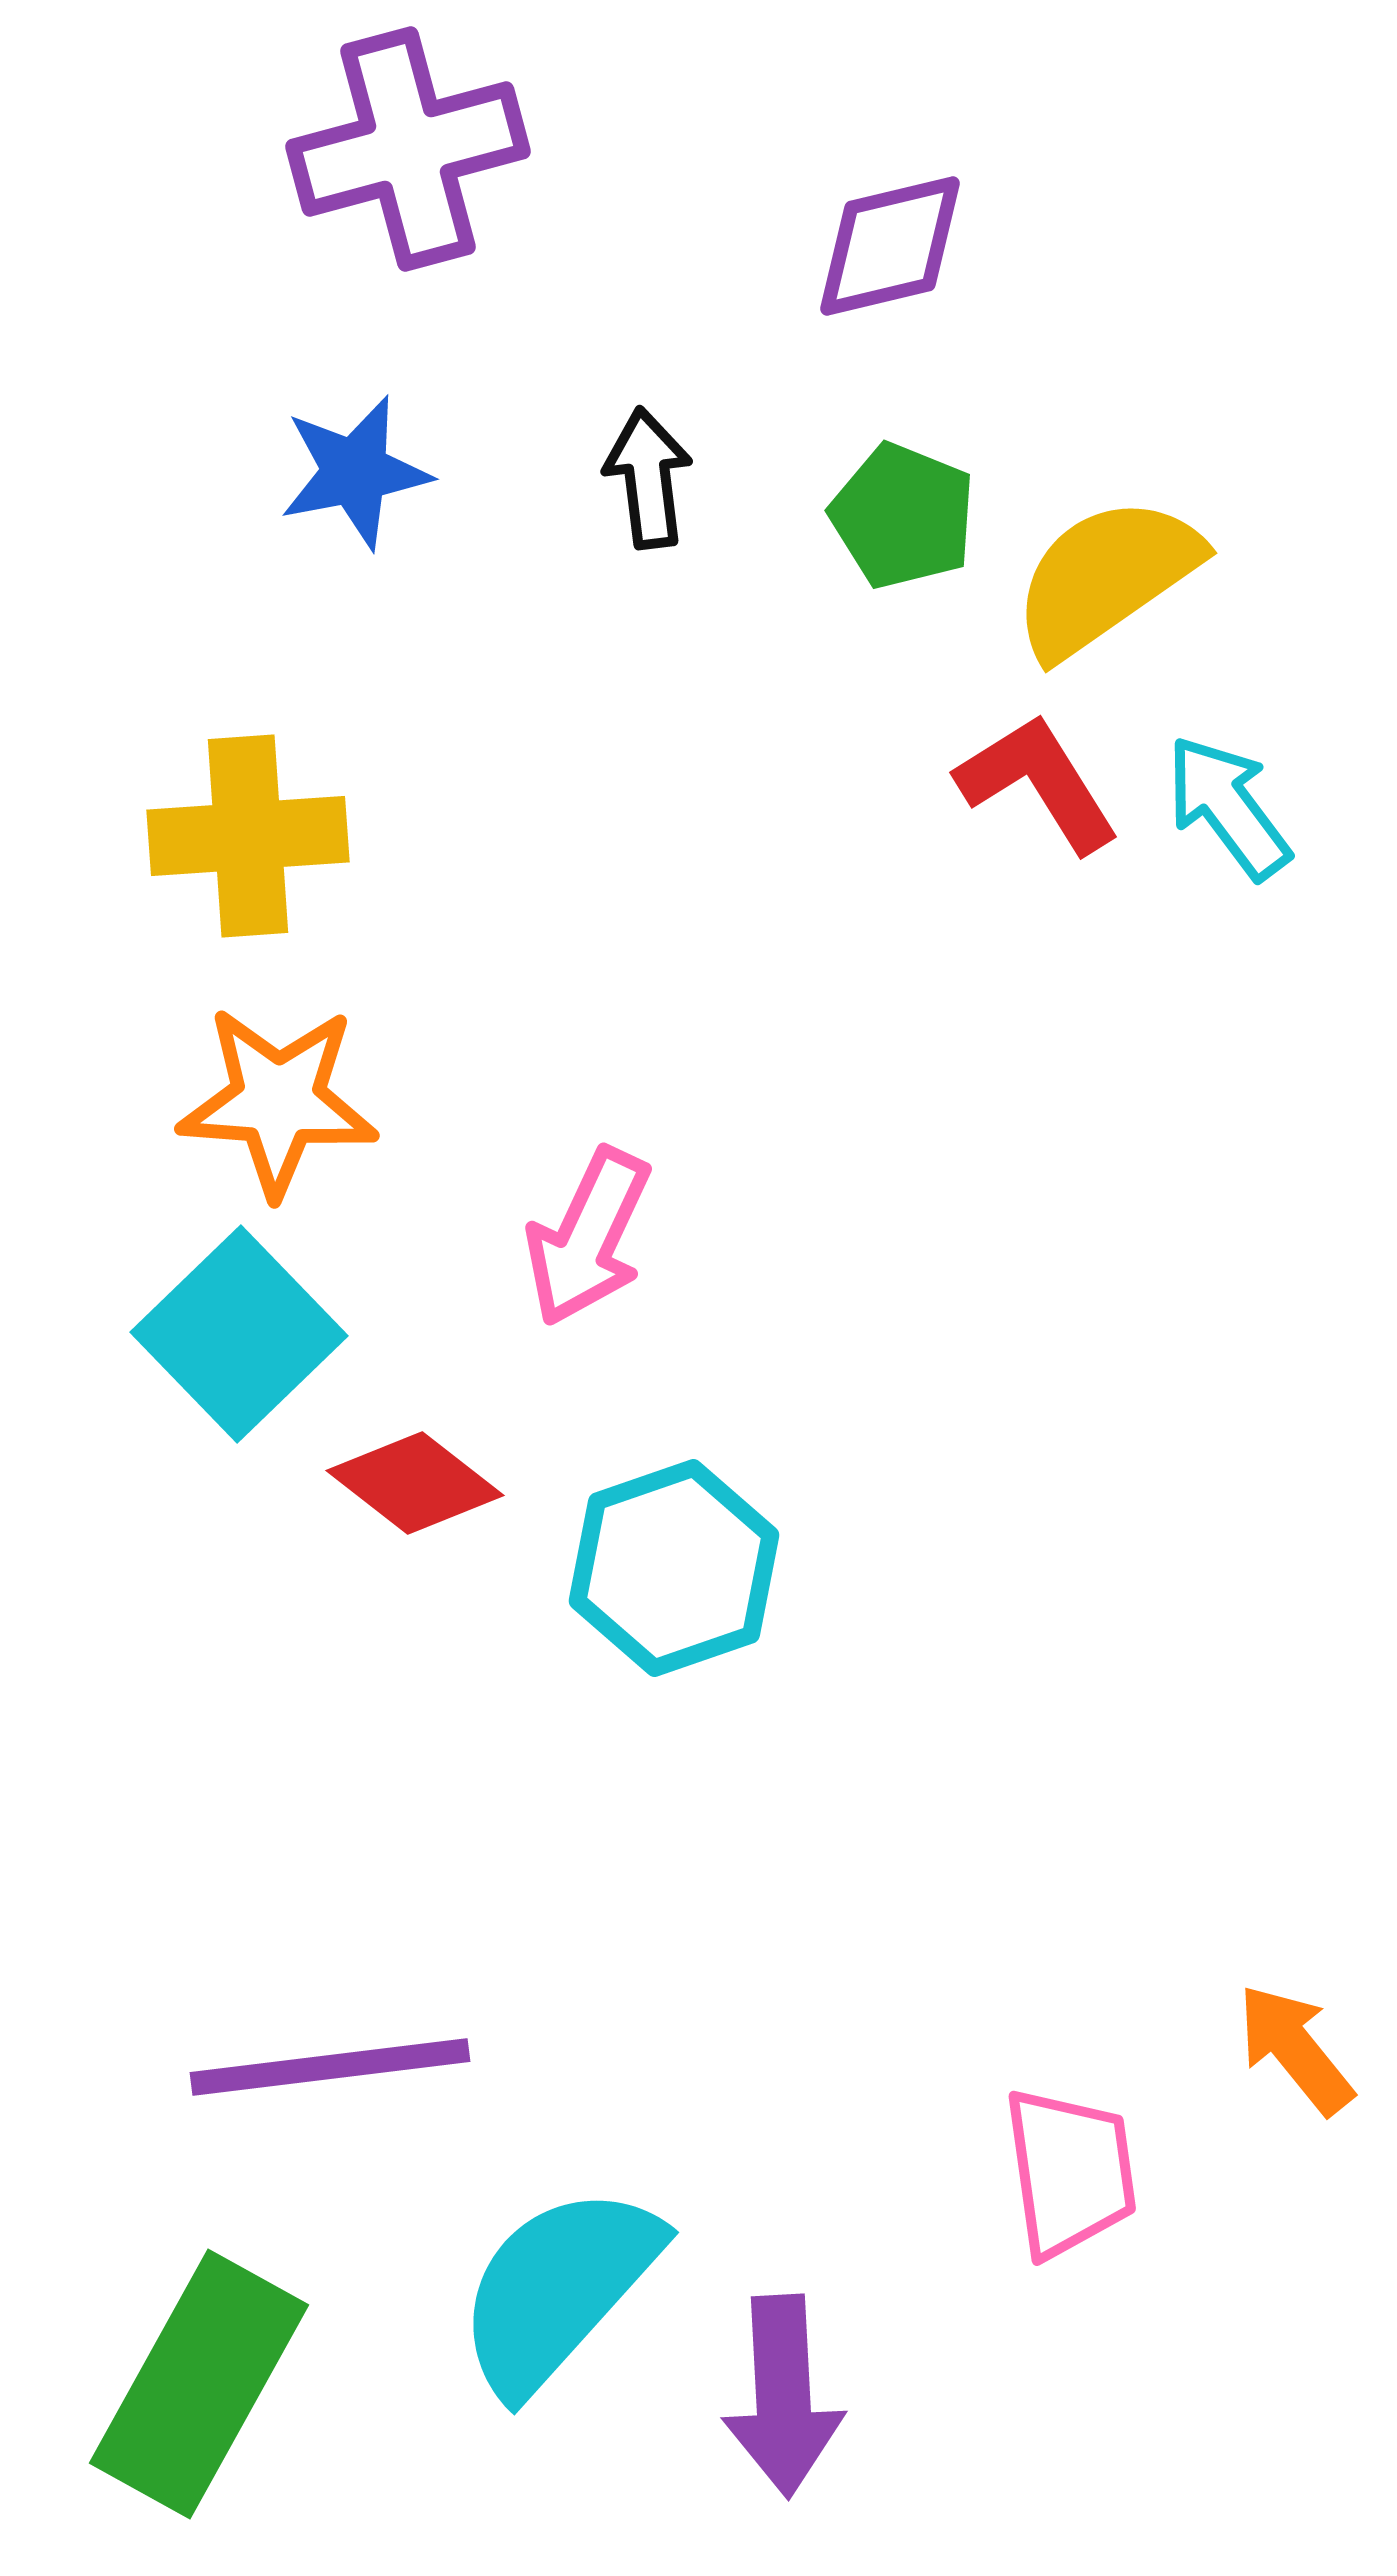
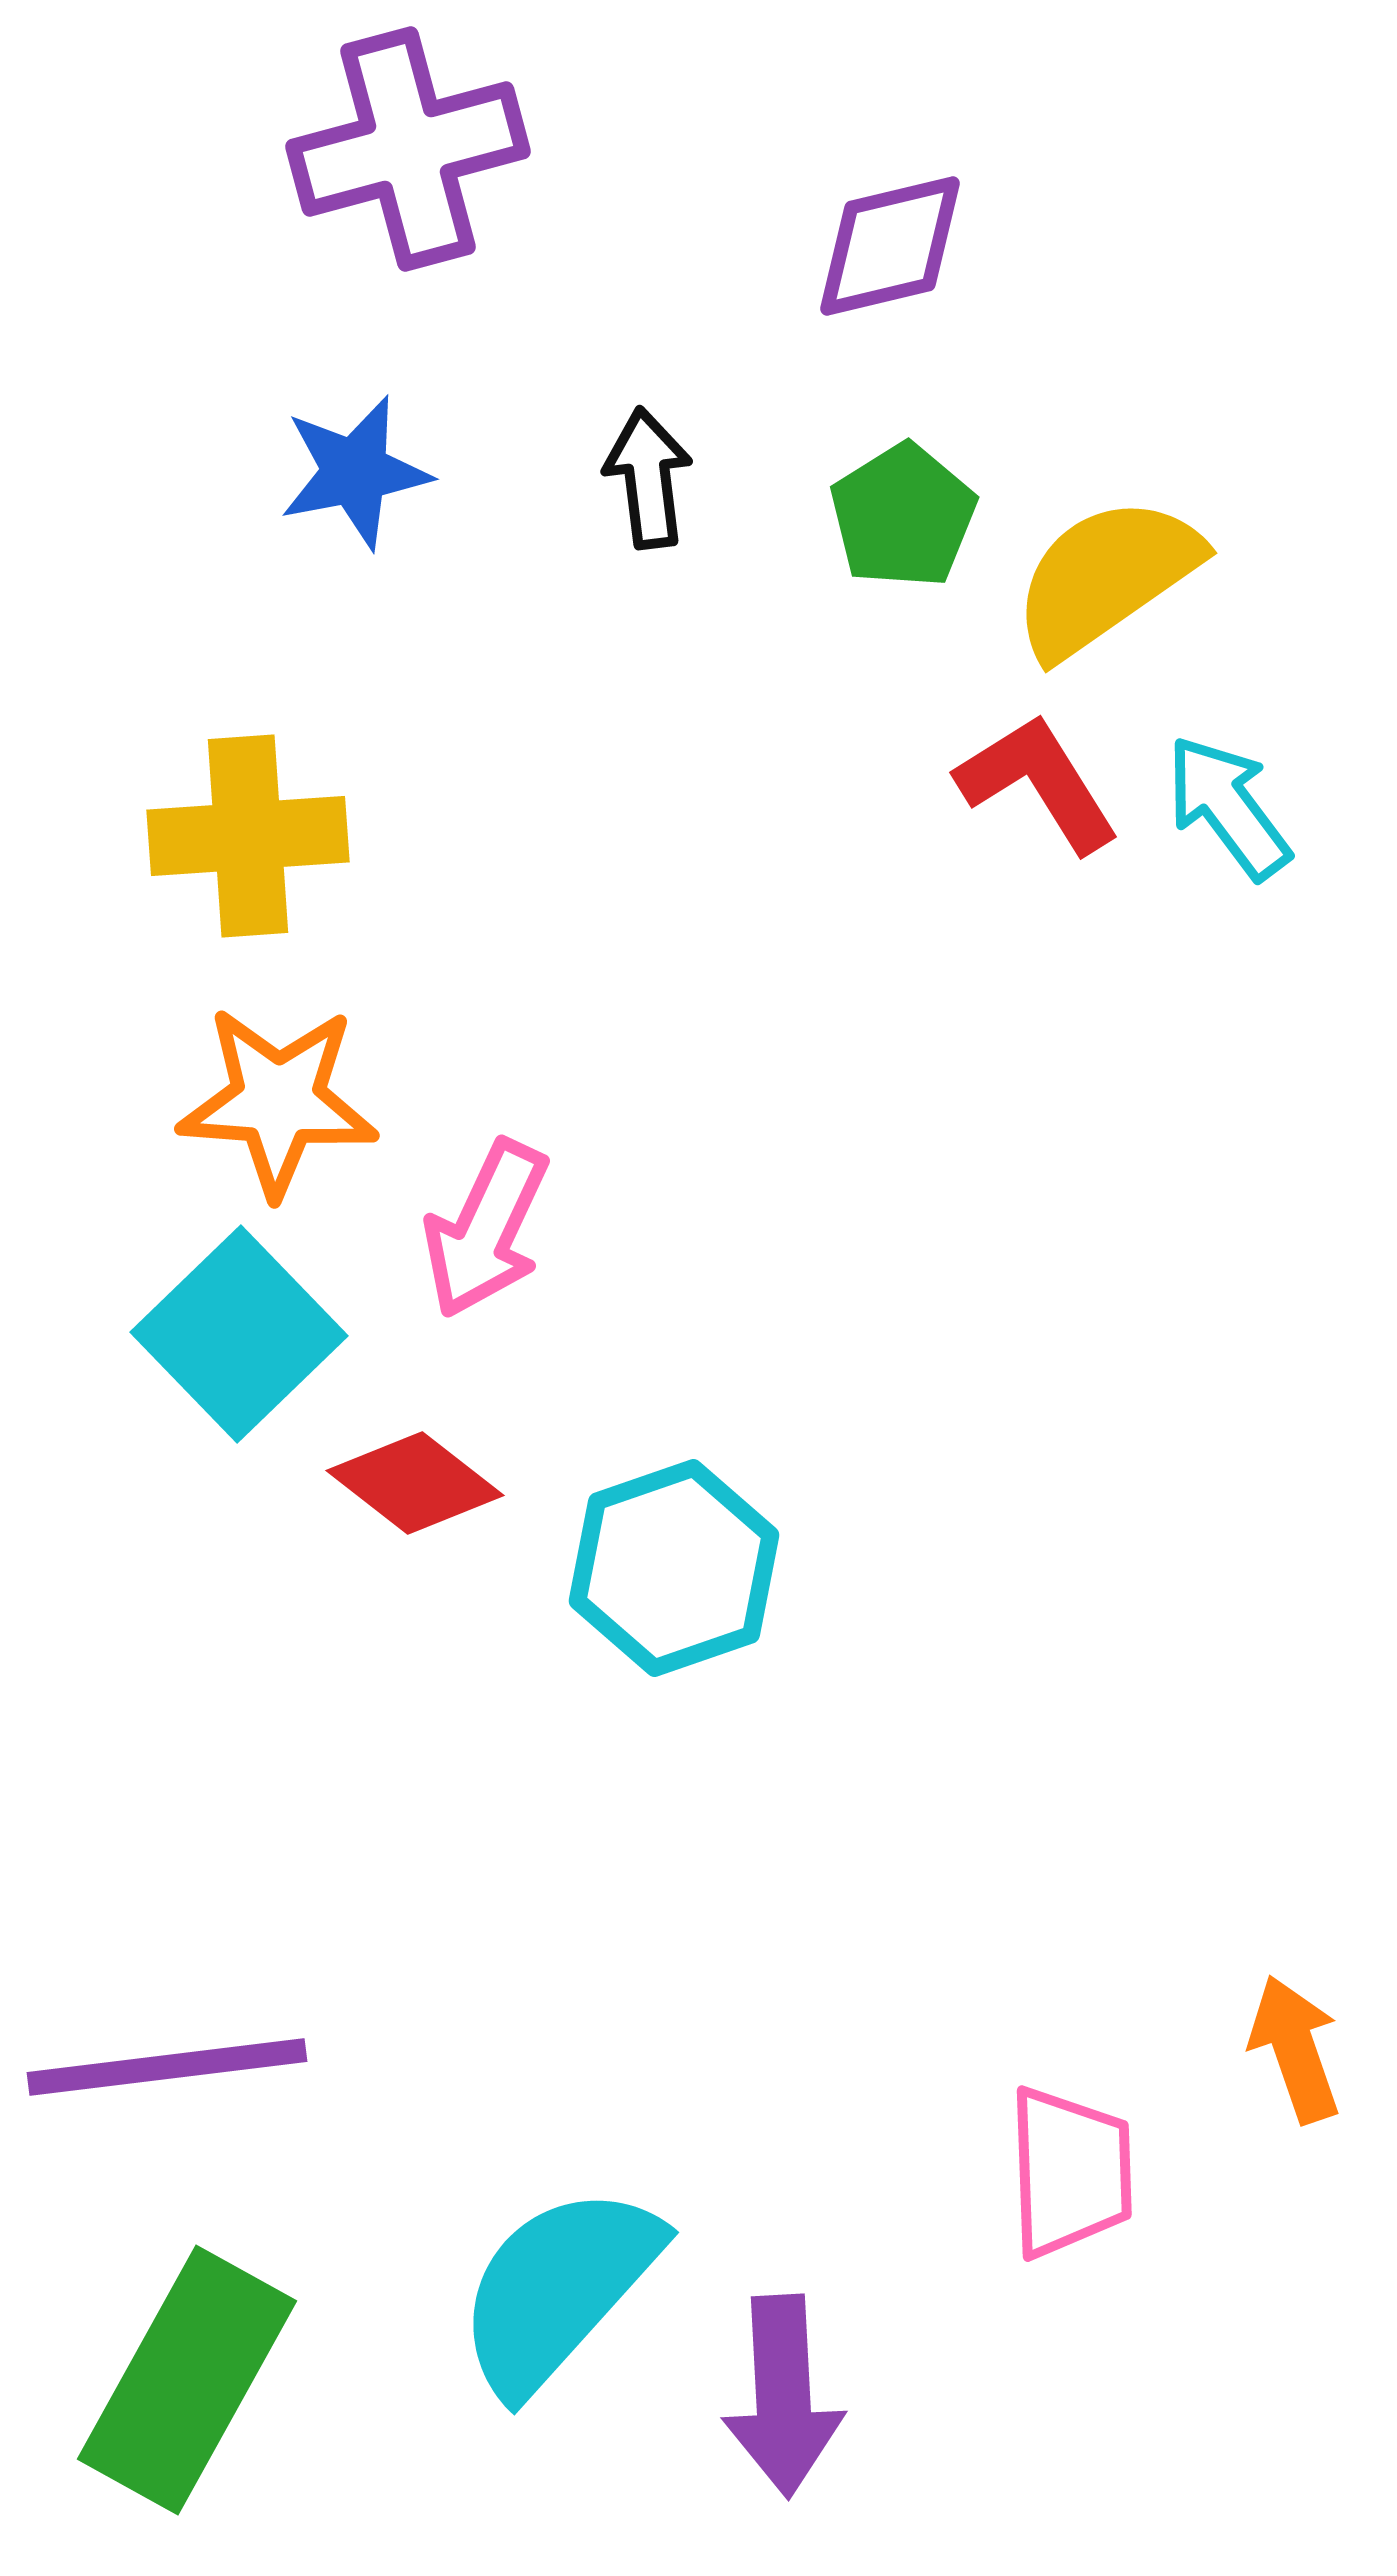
green pentagon: rotated 18 degrees clockwise
pink arrow: moved 102 px left, 8 px up
orange arrow: rotated 20 degrees clockwise
purple line: moved 163 px left
pink trapezoid: rotated 6 degrees clockwise
green rectangle: moved 12 px left, 4 px up
